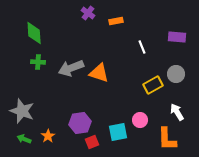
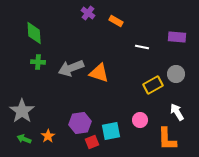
orange rectangle: rotated 40 degrees clockwise
white line: rotated 56 degrees counterclockwise
gray star: rotated 15 degrees clockwise
cyan square: moved 7 px left, 1 px up
